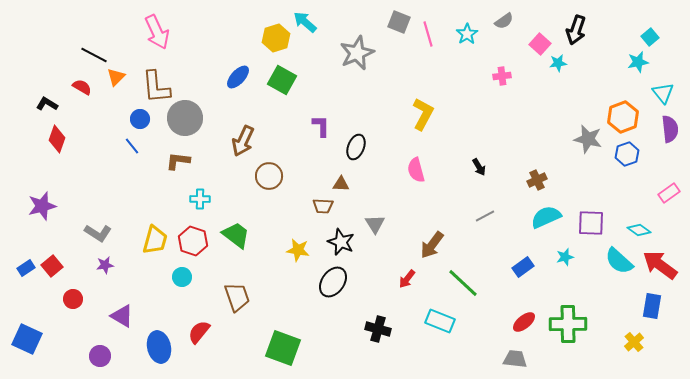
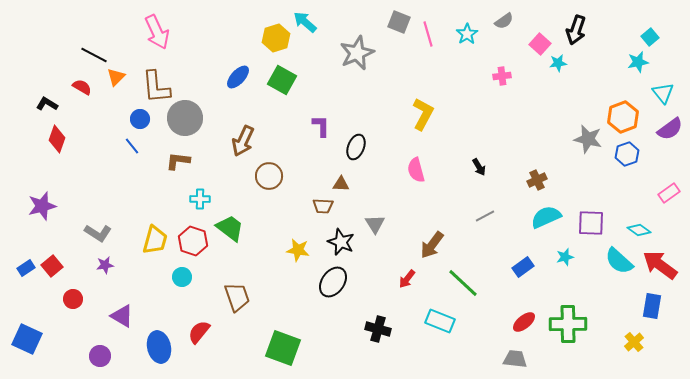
purple semicircle at (670, 129): rotated 60 degrees clockwise
green trapezoid at (236, 235): moved 6 px left, 7 px up
